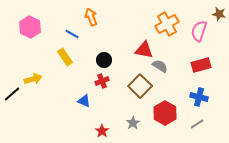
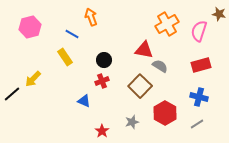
pink hexagon: rotated 20 degrees clockwise
yellow arrow: rotated 150 degrees clockwise
gray star: moved 1 px left, 1 px up; rotated 16 degrees clockwise
